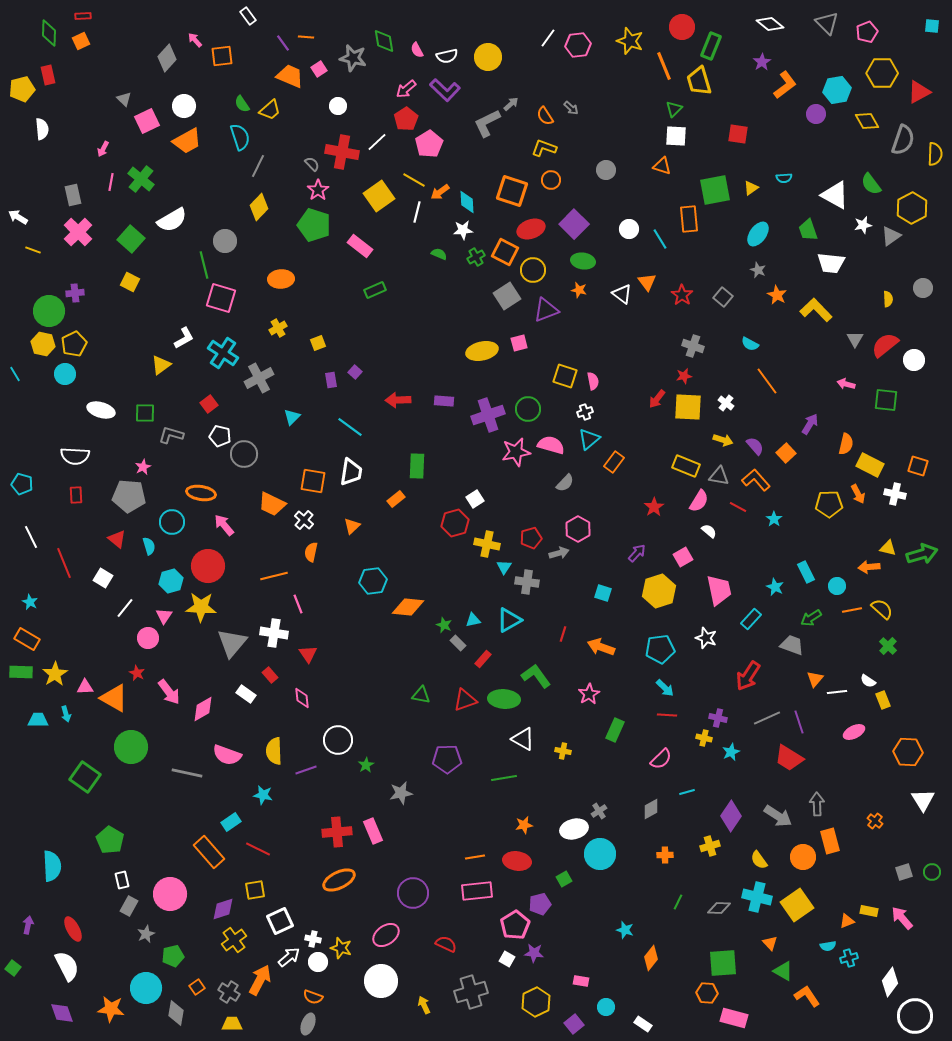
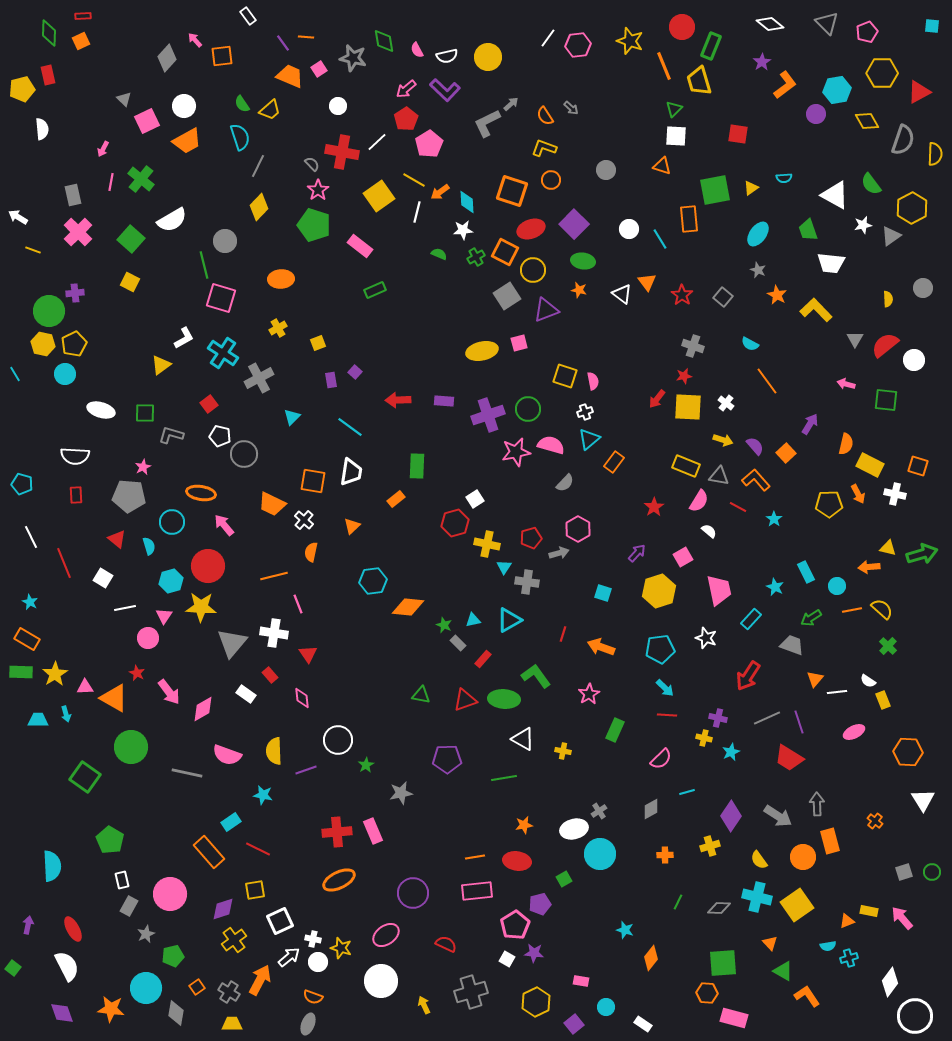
white line at (125, 608): rotated 40 degrees clockwise
